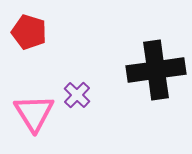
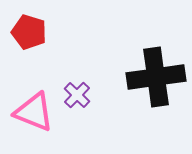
black cross: moved 7 px down
pink triangle: moved 1 px up; rotated 36 degrees counterclockwise
